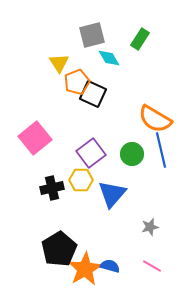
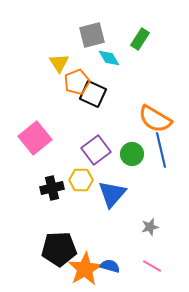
purple square: moved 5 px right, 3 px up
black pentagon: rotated 28 degrees clockwise
